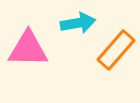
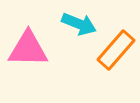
cyan arrow: moved 1 px right, 1 px down; rotated 32 degrees clockwise
